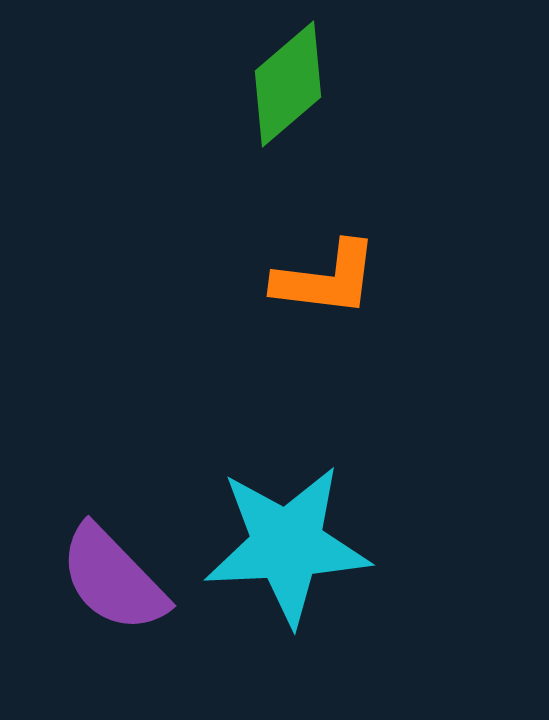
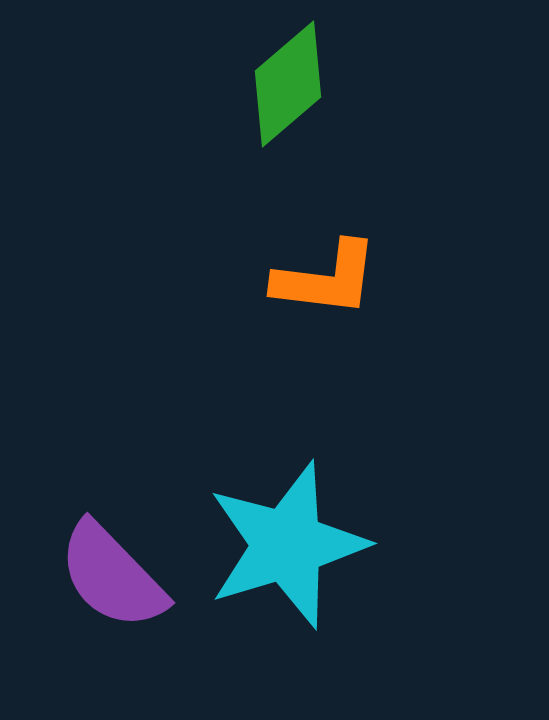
cyan star: rotated 14 degrees counterclockwise
purple semicircle: moved 1 px left, 3 px up
